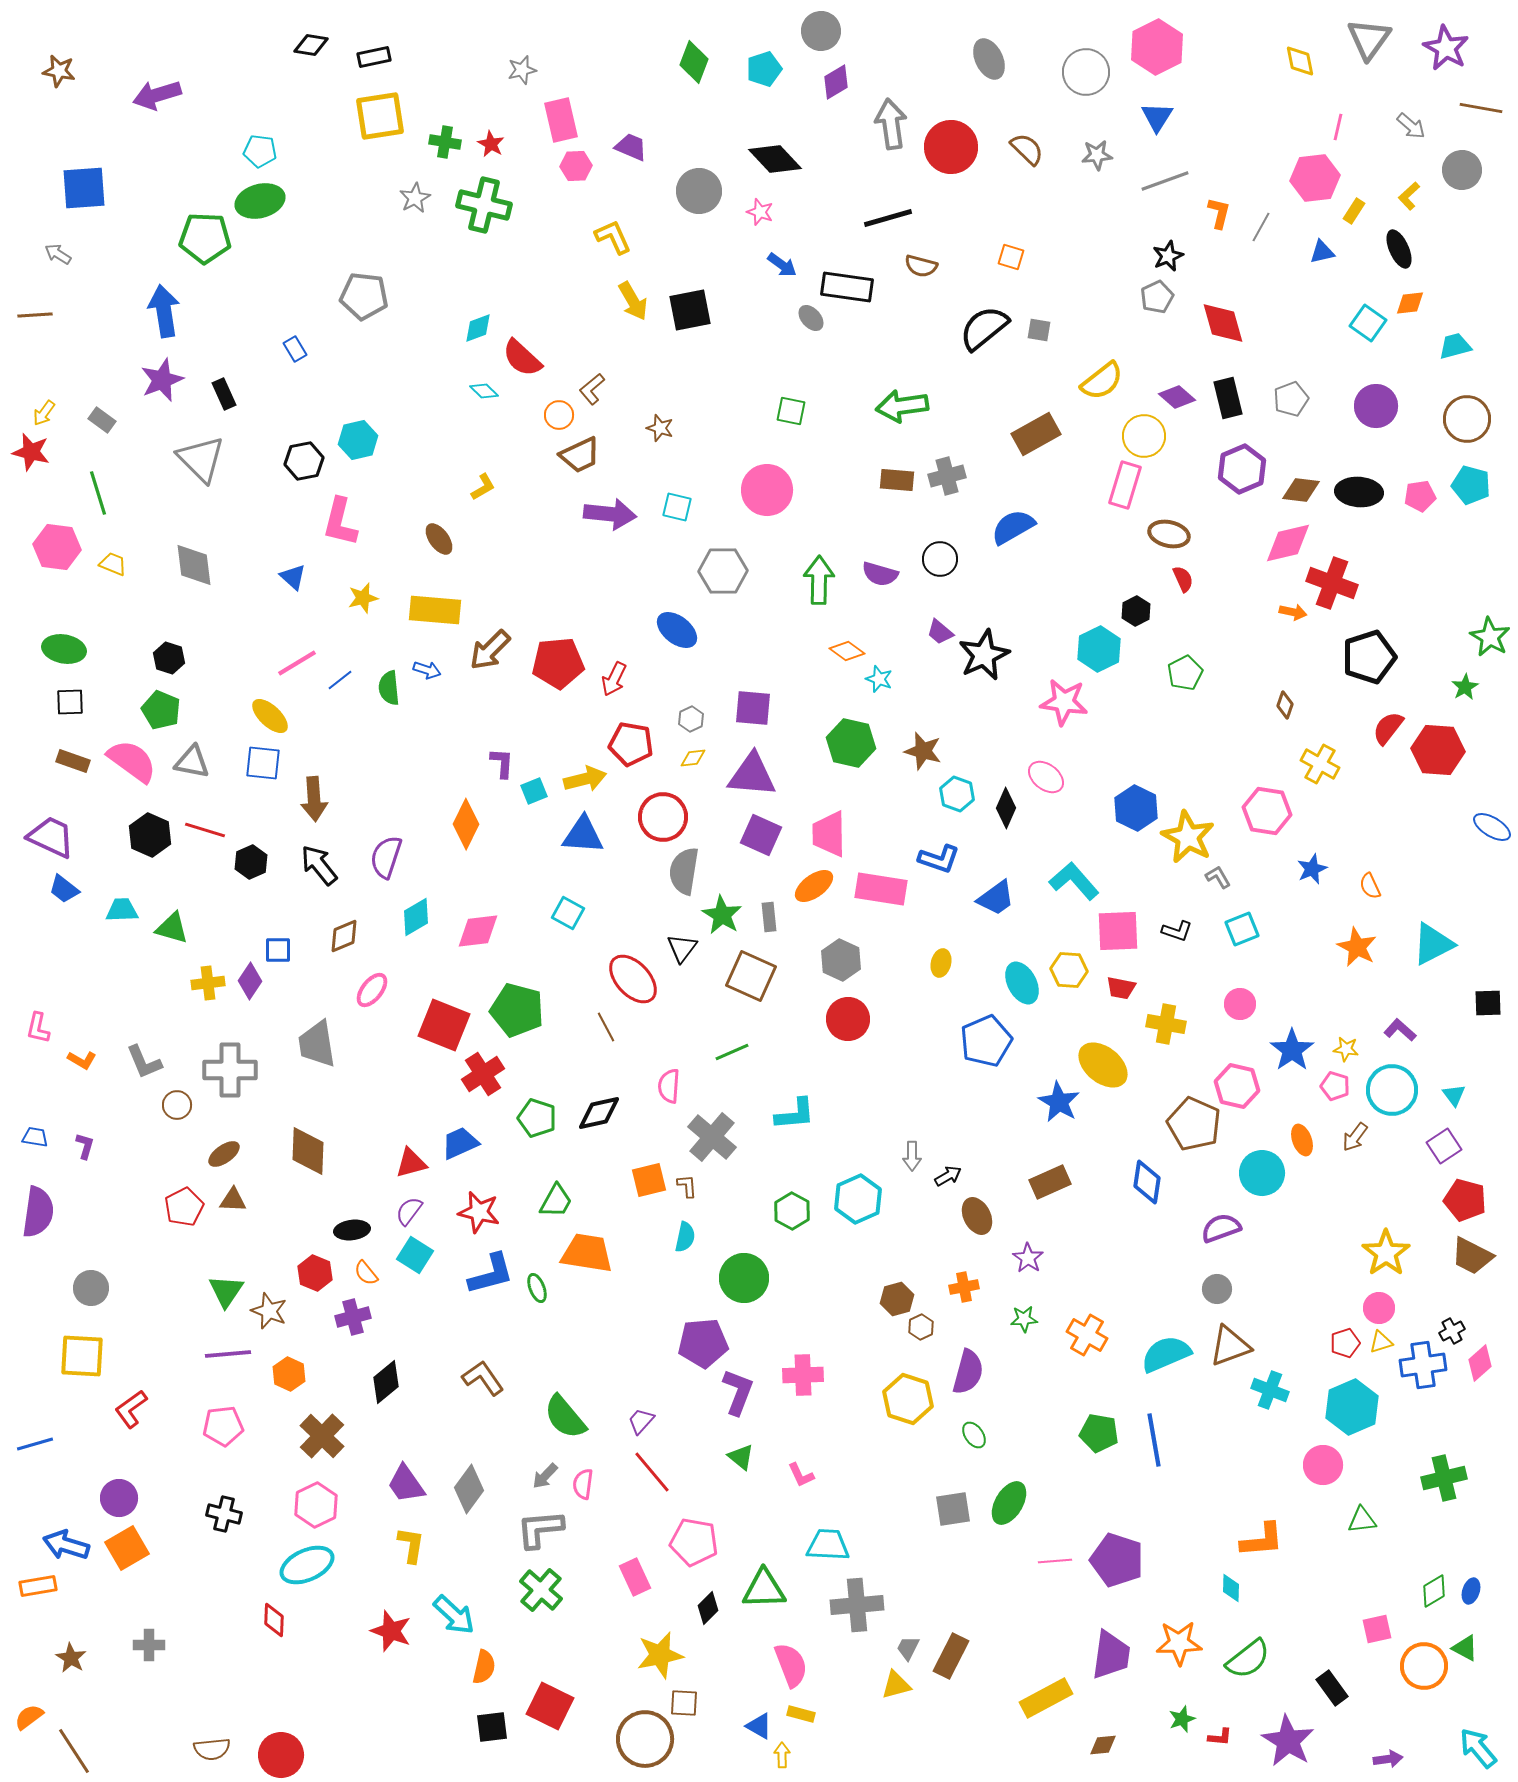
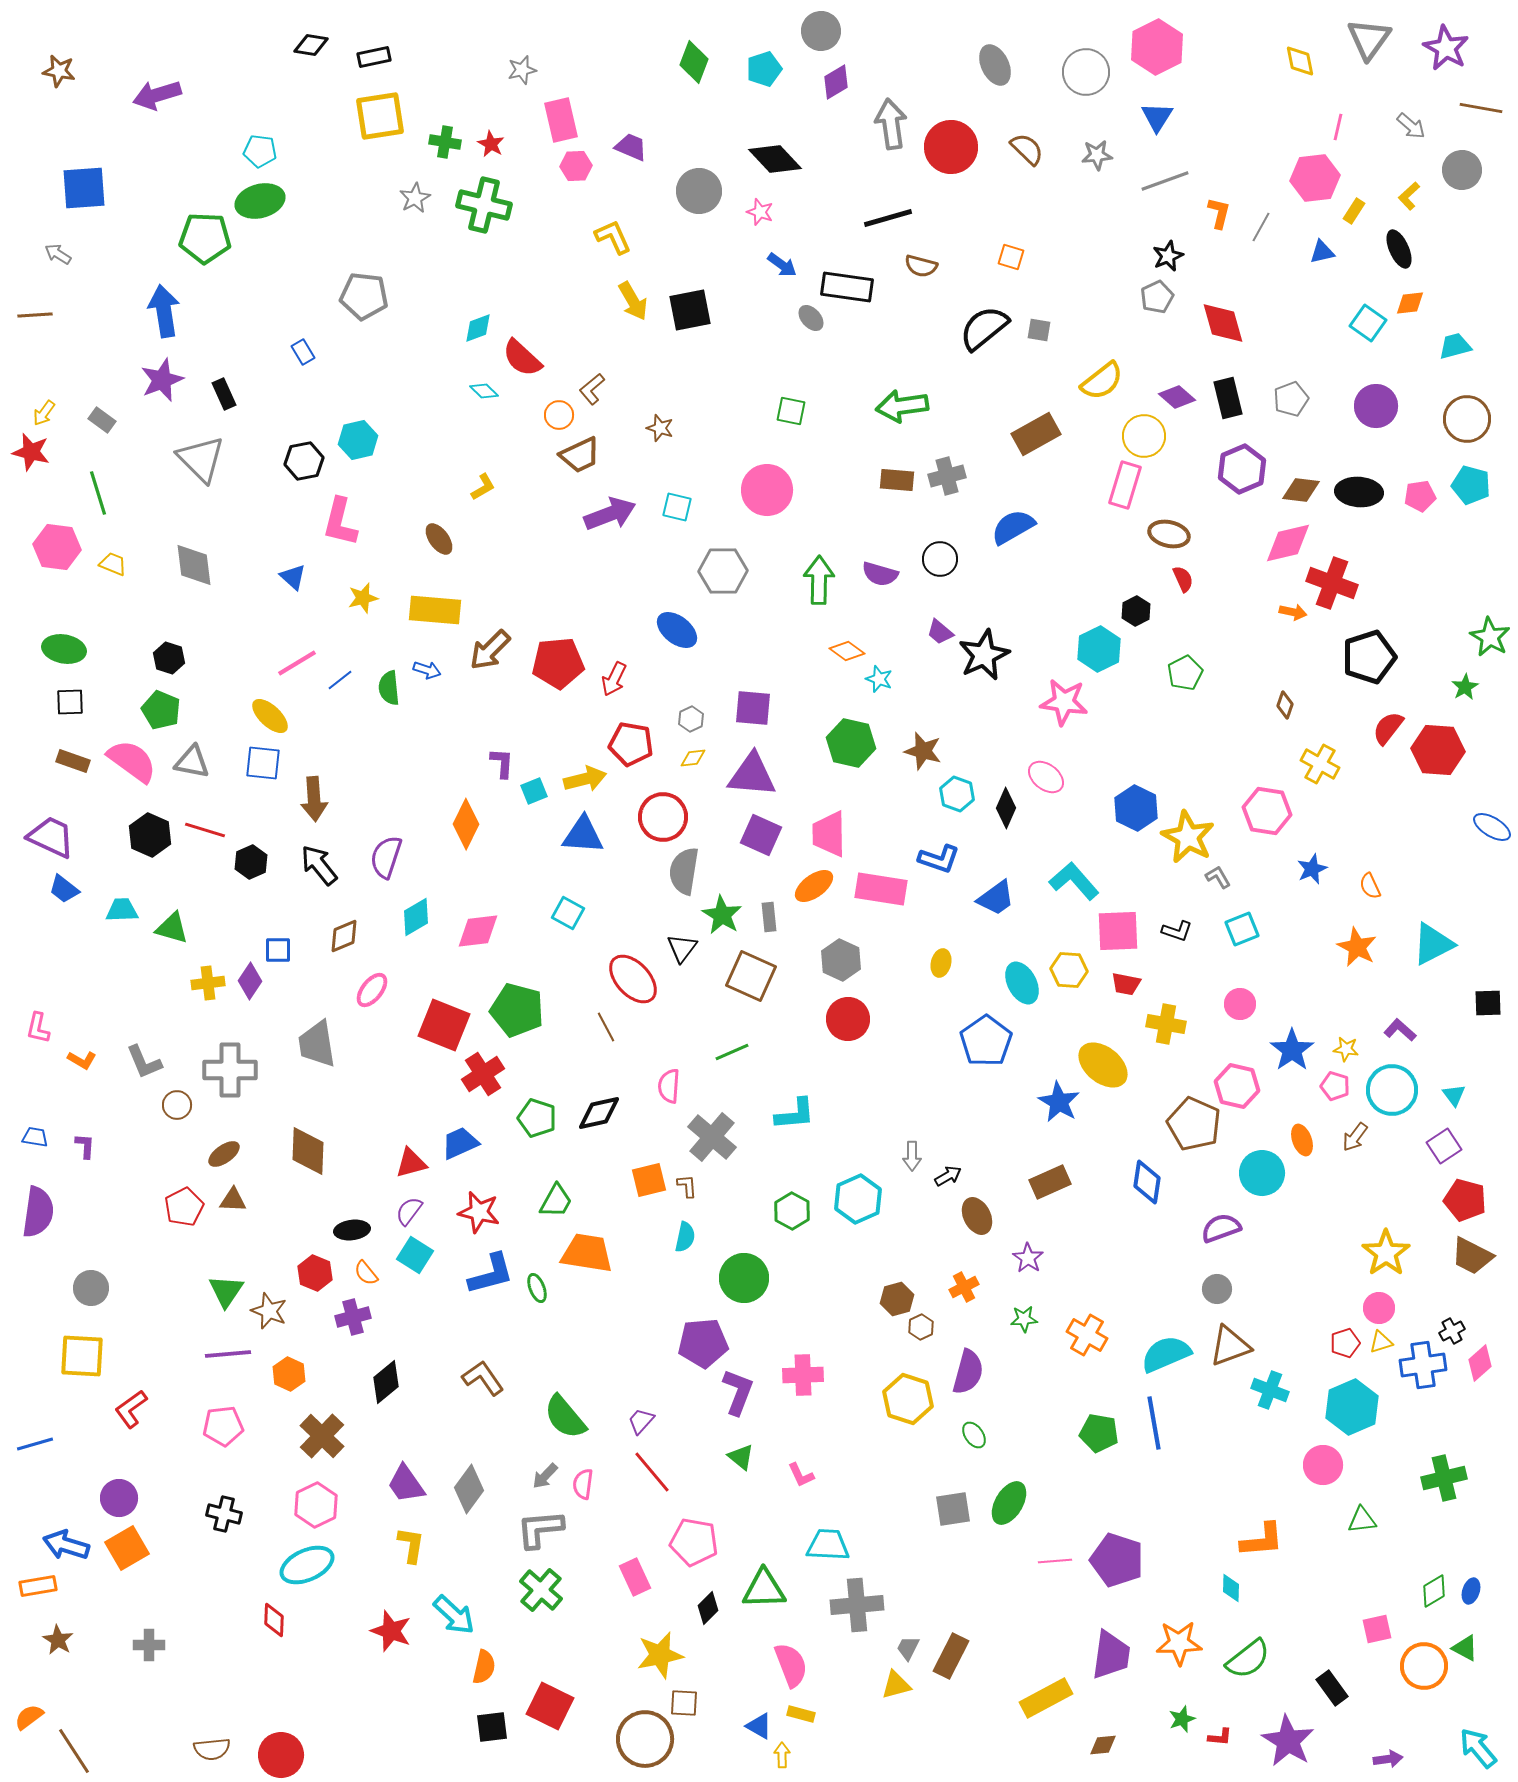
gray ellipse at (989, 59): moved 6 px right, 6 px down
blue rectangle at (295, 349): moved 8 px right, 3 px down
purple arrow at (610, 514): rotated 27 degrees counterclockwise
red trapezoid at (1121, 988): moved 5 px right, 4 px up
blue pentagon at (986, 1041): rotated 12 degrees counterclockwise
purple L-shape at (85, 1146): rotated 12 degrees counterclockwise
orange cross at (964, 1287): rotated 16 degrees counterclockwise
blue line at (1154, 1440): moved 17 px up
brown star at (71, 1658): moved 13 px left, 18 px up
